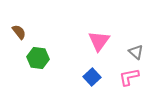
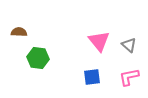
brown semicircle: rotated 49 degrees counterclockwise
pink triangle: rotated 15 degrees counterclockwise
gray triangle: moved 7 px left, 7 px up
blue square: rotated 36 degrees clockwise
